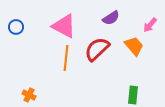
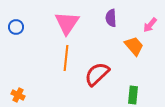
purple semicircle: rotated 120 degrees clockwise
pink triangle: moved 3 px right, 3 px up; rotated 36 degrees clockwise
red semicircle: moved 25 px down
orange cross: moved 11 px left
